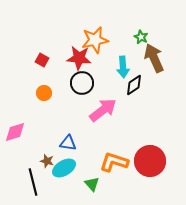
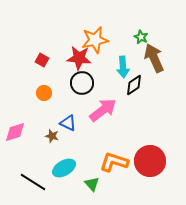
blue triangle: moved 20 px up; rotated 18 degrees clockwise
brown star: moved 5 px right, 25 px up
black line: rotated 44 degrees counterclockwise
